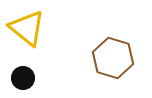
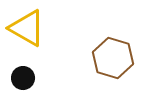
yellow triangle: rotated 9 degrees counterclockwise
